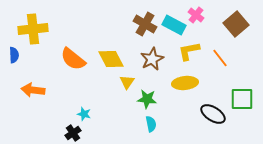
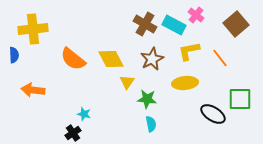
green square: moved 2 px left
